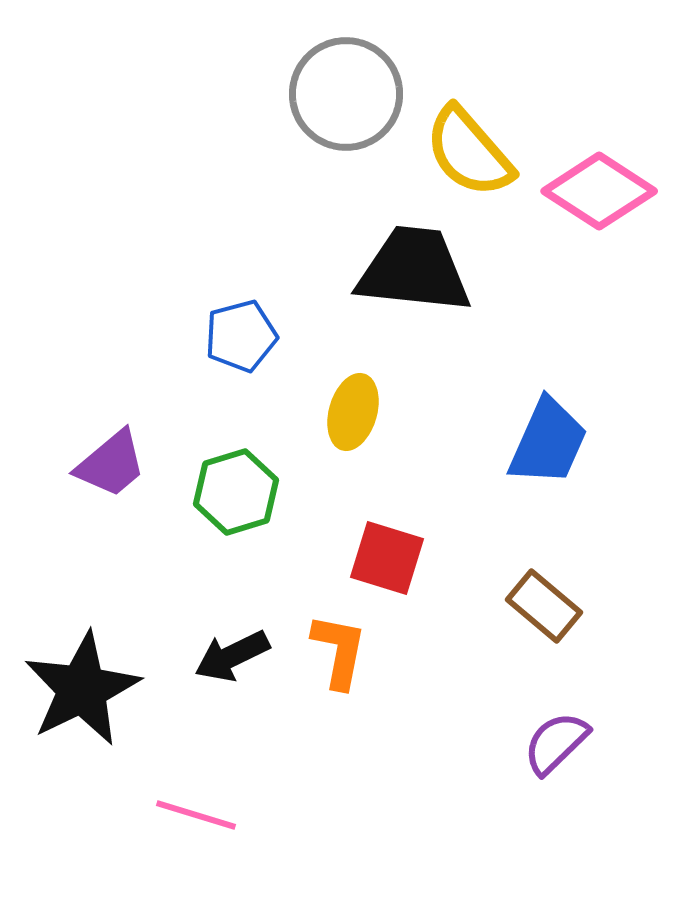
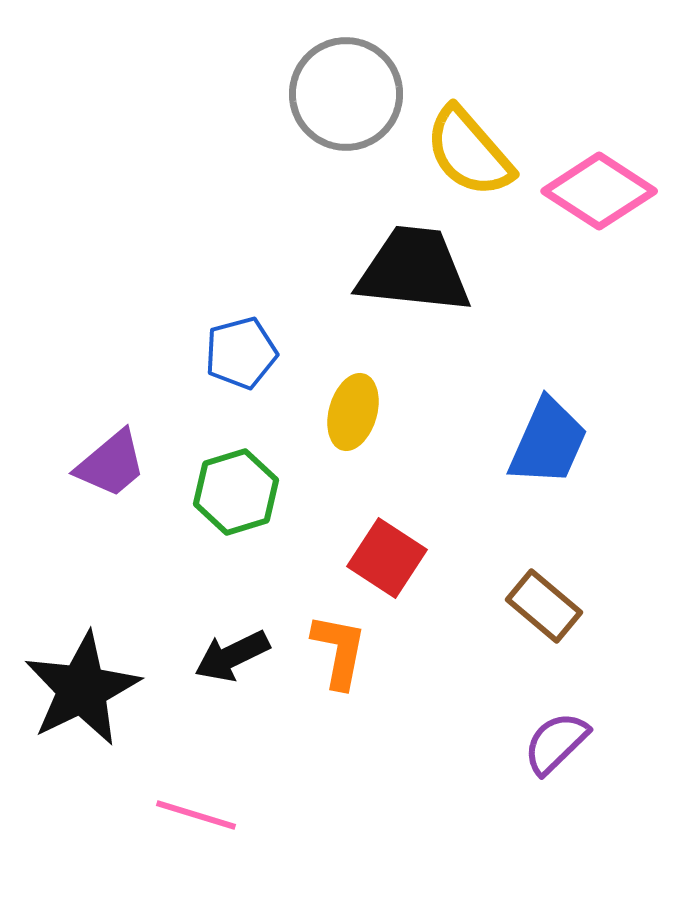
blue pentagon: moved 17 px down
red square: rotated 16 degrees clockwise
